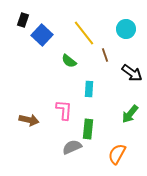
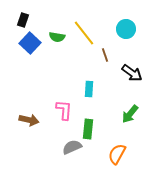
blue square: moved 12 px left, 8 px down
green semicircle: moved 12 px left, 24 px up; rotated 28 degrees counterclockwise
